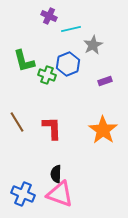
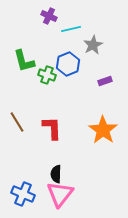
pink triangle: rotated 48 degrees clockwise
